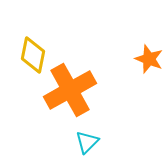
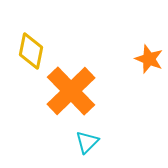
yellow diamond: moved 2 px left, 4 px up
orange cross: moved 1 px right, 1 px down; rotated 15 degrees counterclockwise
